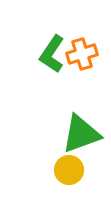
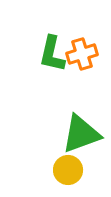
green L-shape: rotated 21 degrees counterclockwise
yellow circle: moved 1 px left
